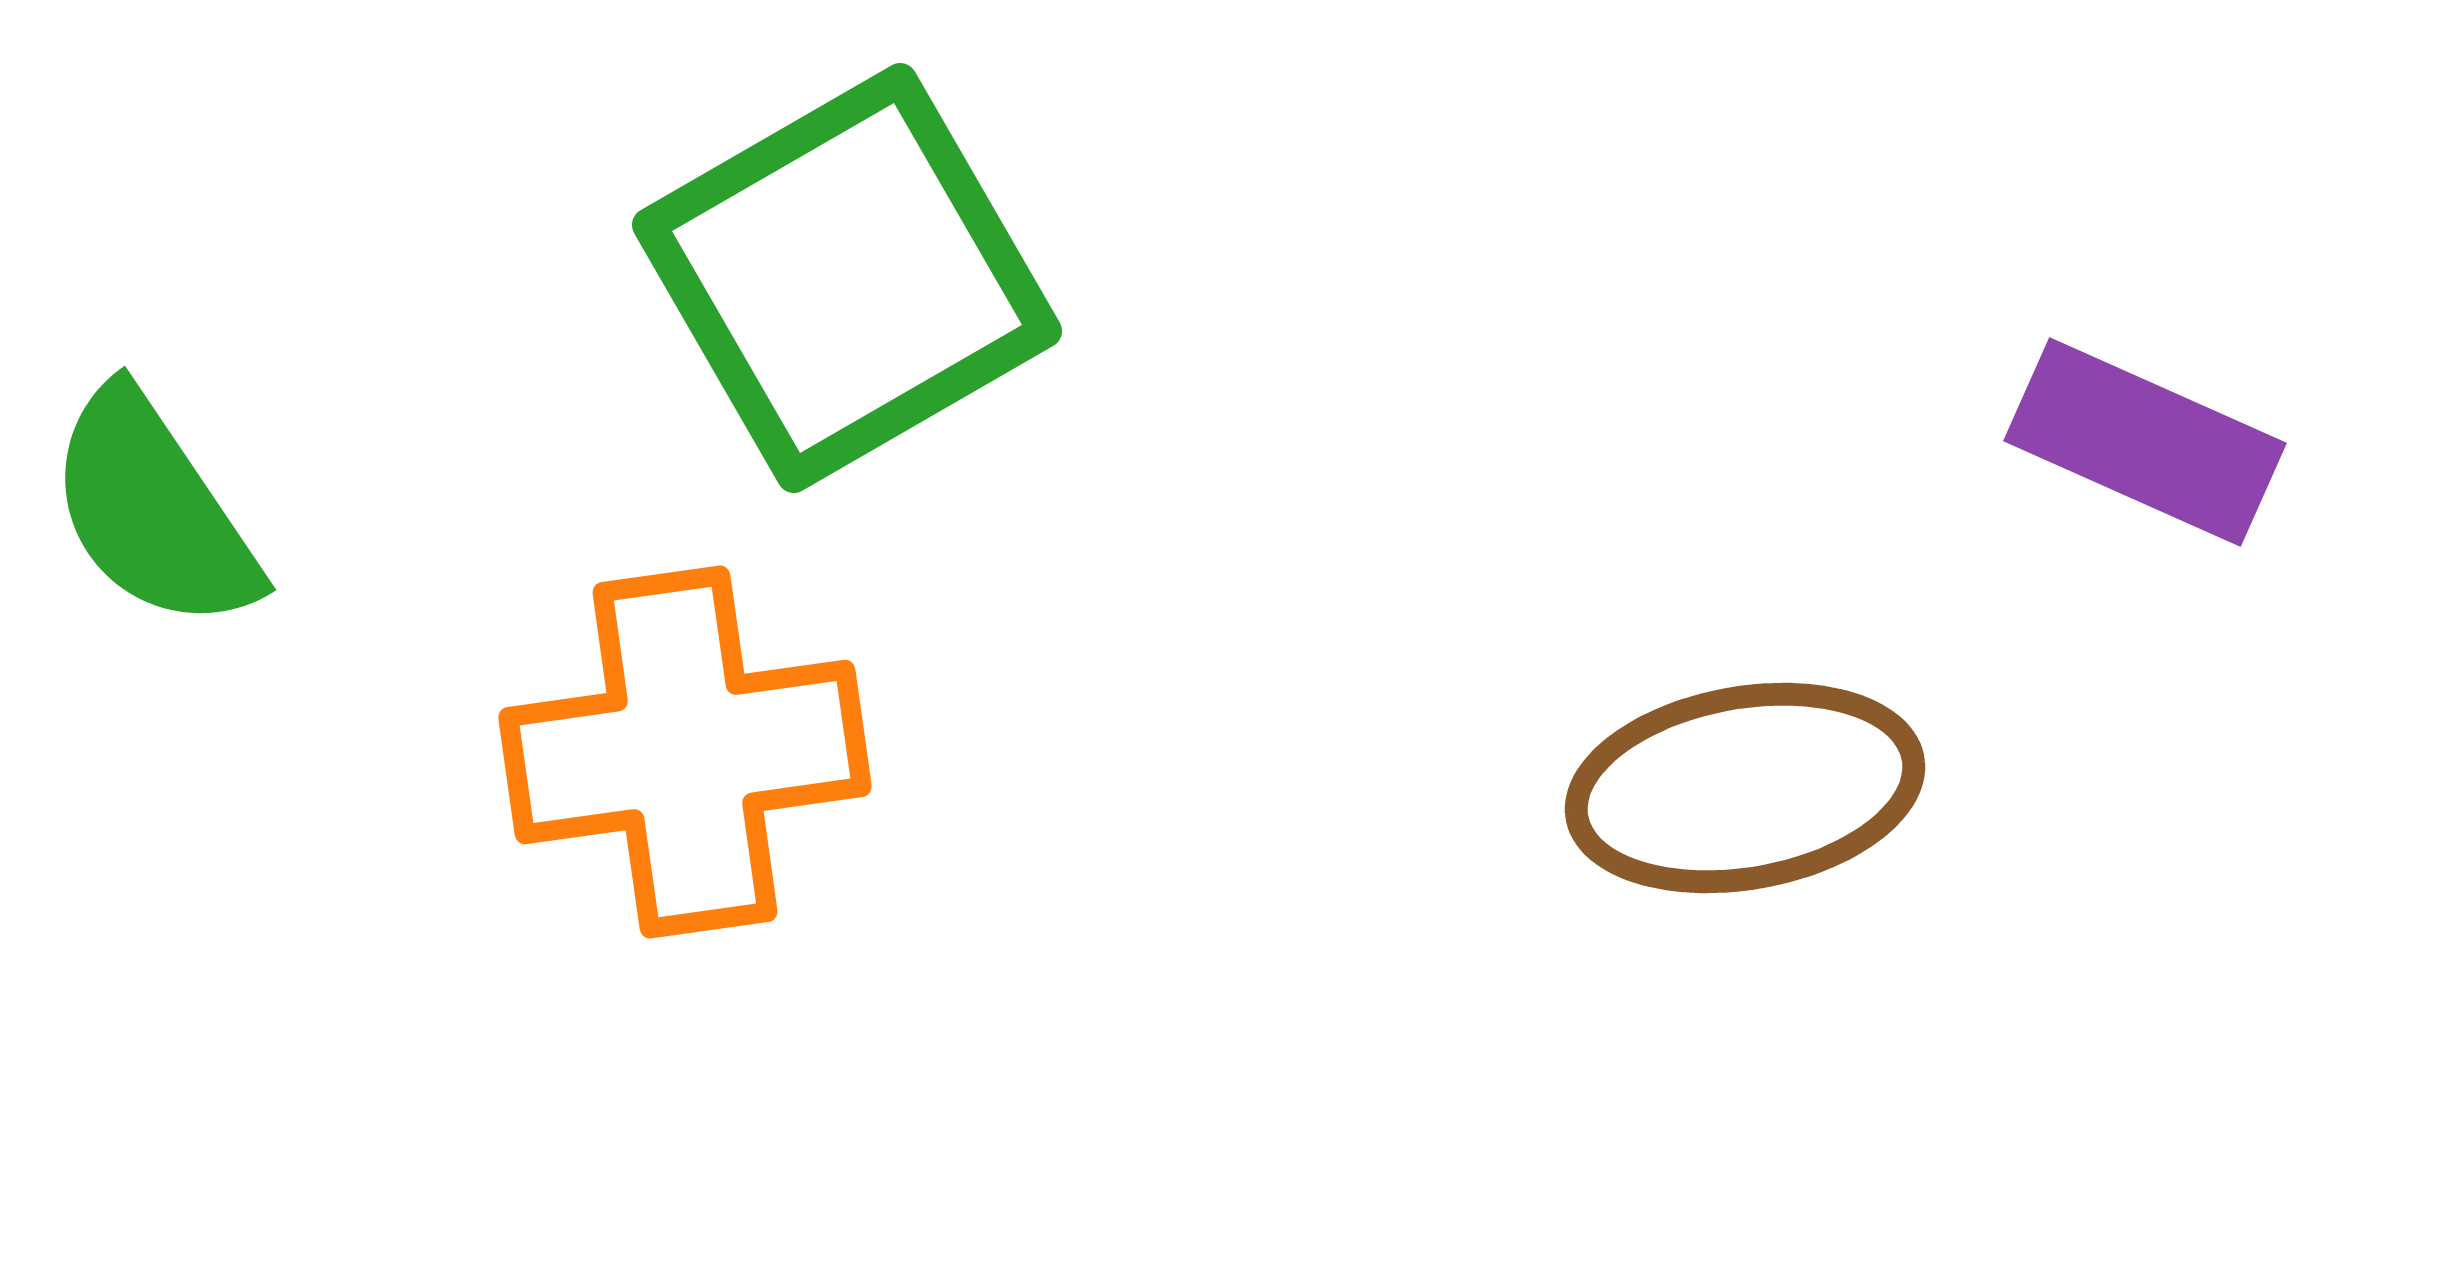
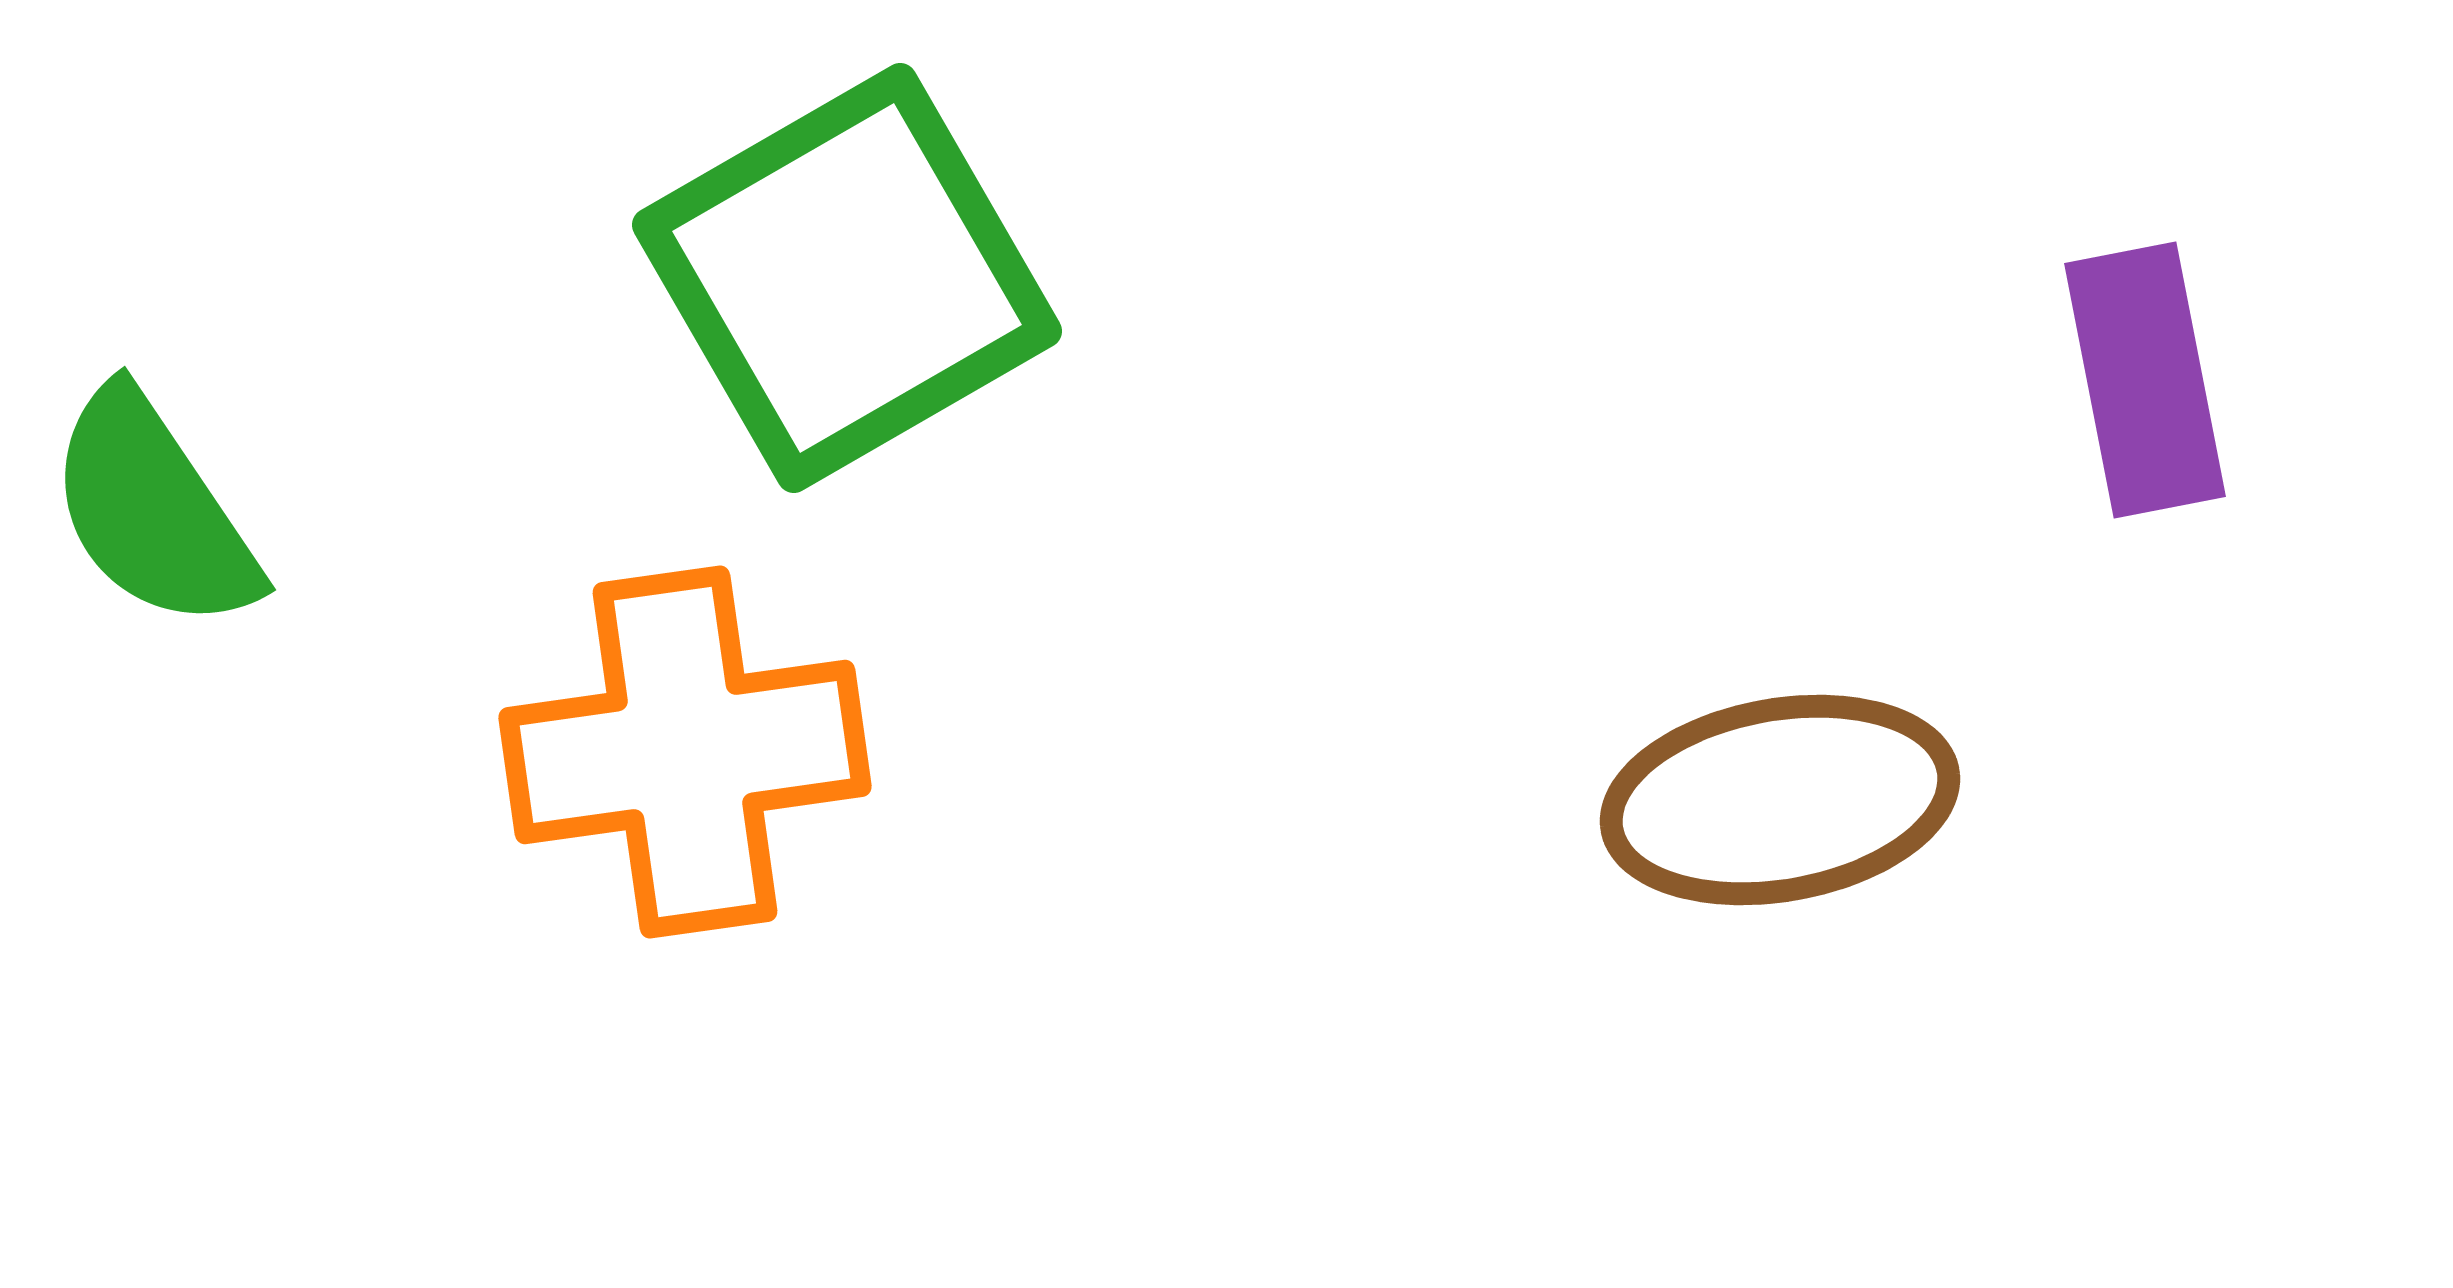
purple rectangle: moved 62 px up; rotated 55 degrees clockwise
brown ellipse: moved 35 px right, 12 px down
